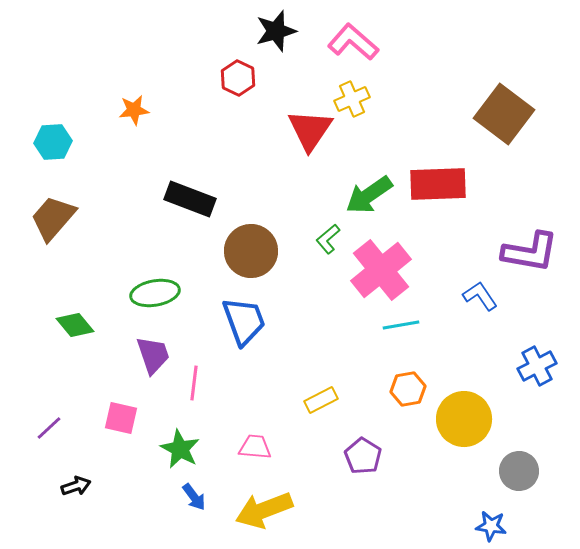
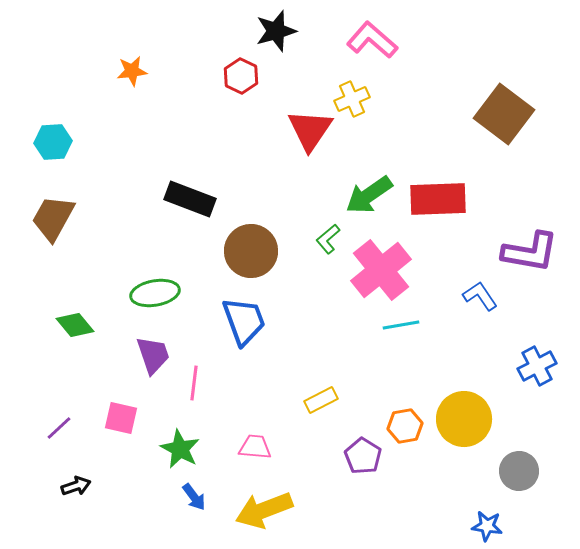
pink L-shape: moved 19 px right, 2 px up
red hexagon: moved 3 px right, 2 px up
orange star: moved 2 px left, 39 px up
red rectangle: moved 15 px down
brown trapezoid: rotated 12 degrees counterclockwise
orange hexagon: moved 3 px left, 37 px down
purple line: moved 10 px right
blue star: moved 4 px left
